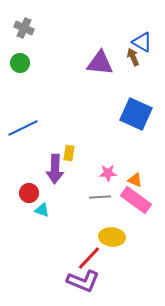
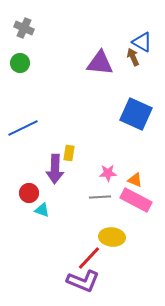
pink rectangle: rotated 8 degrees counterclockwise
